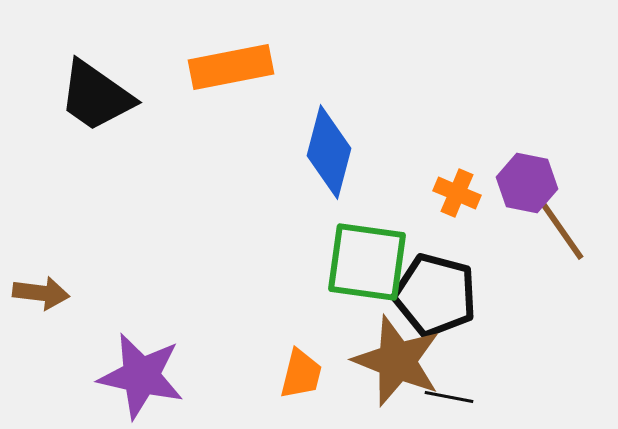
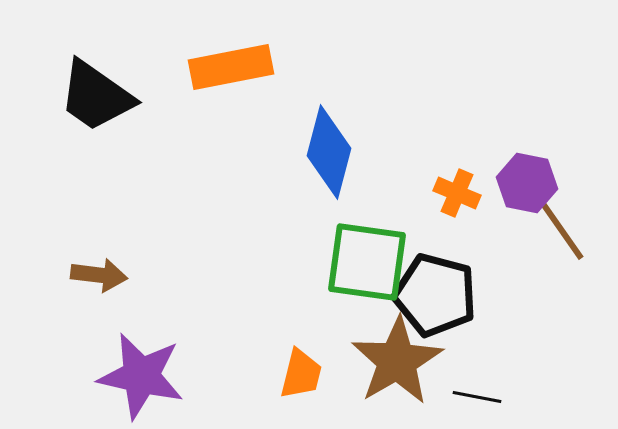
brown arrow: moved 58 px right, 18 px up
brown star: rotated 20 degrees clockwise
black line: moved 28 px right
